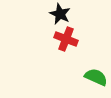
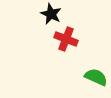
black star: moved 9 px left
